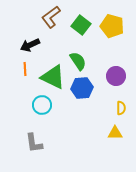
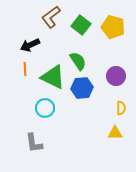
yellow pentagon: moved 1 px right, 1 px down
cyan circle: moved 3 px right, 3 px down
